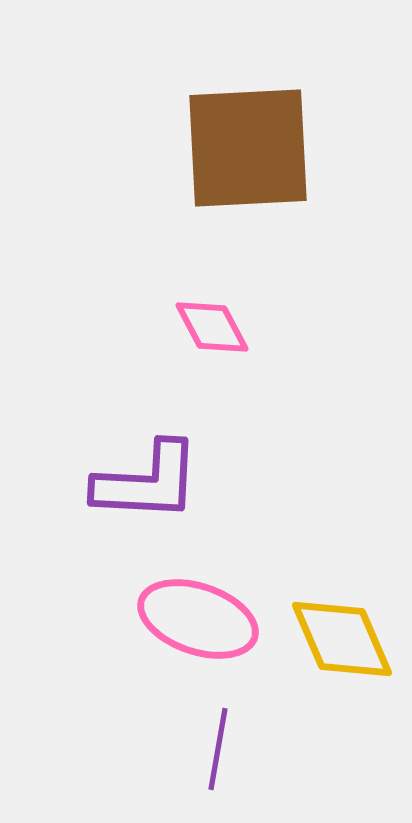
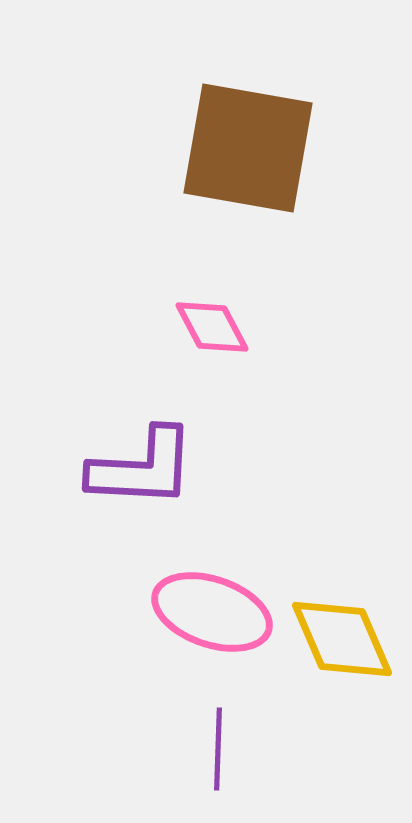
brown square: rotated 13 degrees clockwise
purple L-shape: moved 5 px left, 14 px up
pink ellipse: moved 14 px right, 7 px up
purple line: rotated 8 degrees counterclockwise
